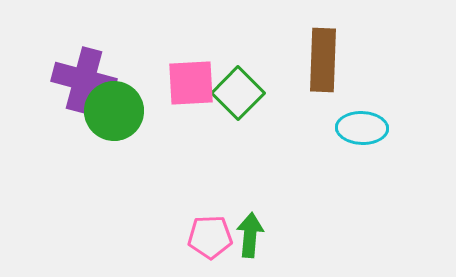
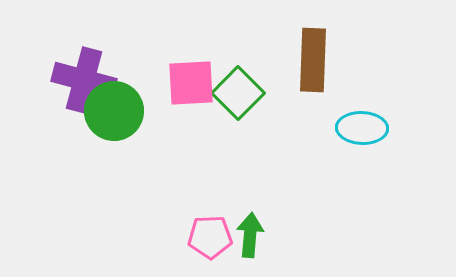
brown rectangle: moved 10 px left
